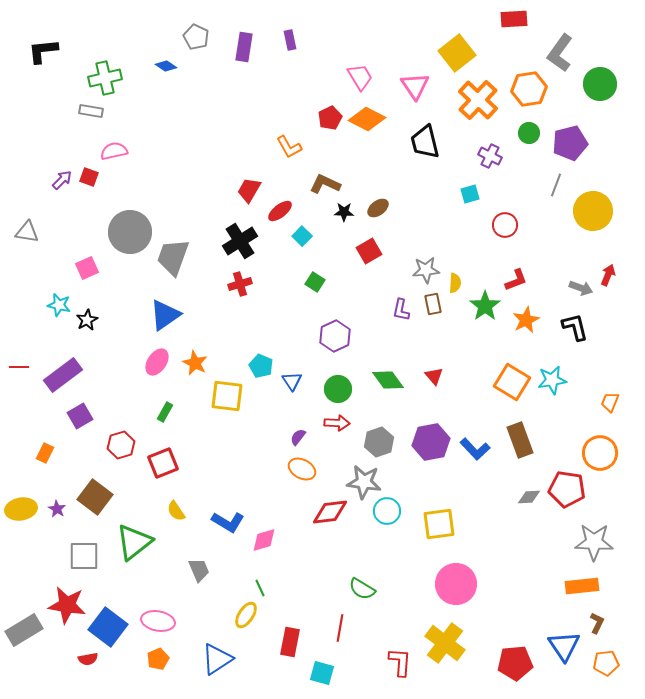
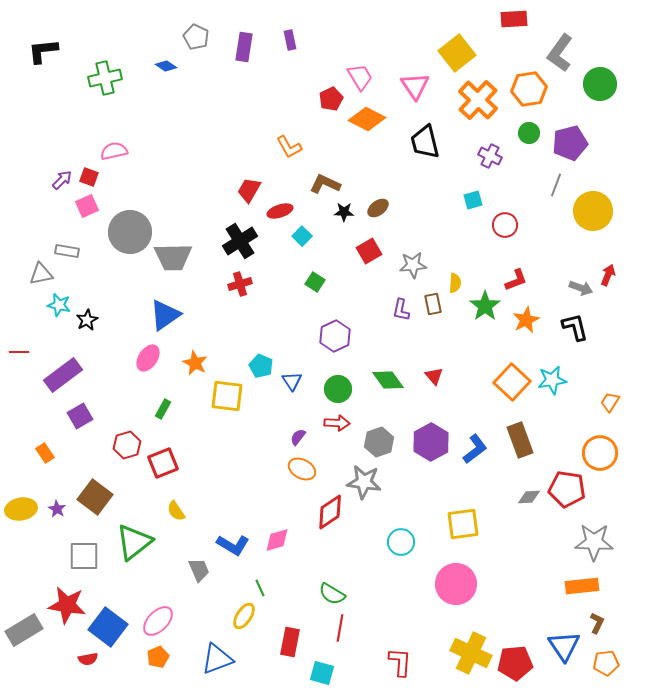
gray rectangle at (91, 111): moved 24 px left, 140 px down
red pentagon at (330, 118): moved 1 px right, 19 px up
cyan square at (470, 194): moved 3 px right, 6 px down
red ellipse at (280, 211): rotated 20 degrees clockwise
gray triangle at (27, 232): moved 14 px right, 42 px down; rotated 20 degrees counterclockwise
gray trapezoid at (173, 257): rotated 111 degrees counterclockwise
pink square at (87, 268): moved 62 px up
gray star at (426, 270): moved 13 px left, 5 px up
pink ellipse at (157, 362): moved 9 px left, 4 px up
red line at (19, 367): moved 15 px up
orange square at (512, 382): rotated 12 degrees clockwise
orange trapezoid at (610, 402): rotated 10 degrees clockwise
green rectangle at (165, 412): moved 2 px left, 3 px up
purple hexagon at (431, 442): rotated 18 degrees counterclockwise
red hexagon at (121, 445): moved 6 px right
blue L-shape at (475, 449): rotated 84 degrees counterclockwise
orange rectangle at (45, 453): rotated 60 degrees counterclockwise
cyan circle at (387, 511): moved 14 px right, 31 px down
red diamond at (330, 512): rotated 27 degrees counterclockwise
blue L-shape at (228, 522): moved 5 px right, 23 px down
yellow square at (439, 524): moved 24 px right
pink diamond at (264, 540): moved 13 px right
green semicircle at (362, 589): moved 30 px left, 5 px down
yellow ellipse at (246, 615): moved 2 px left, 1 px down
pink ellipse at (158, 621): rotated 56 degrees counterclockwise
yellow cross at (445, 643): moved 26 px right, 10 px down; rotated 12 degrees counterclockwise
orange pentagon at (158, 659): moved 2 px up
blue triangle at (217, 659): rotated 12 degrees clockwise
